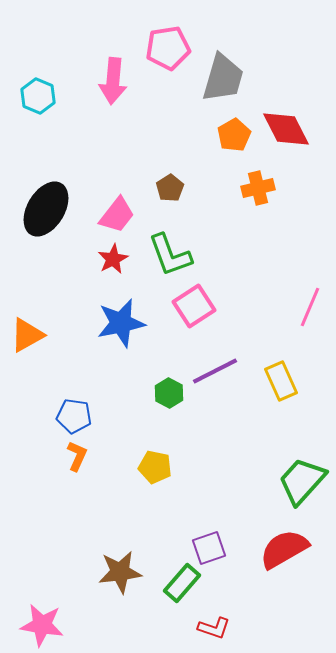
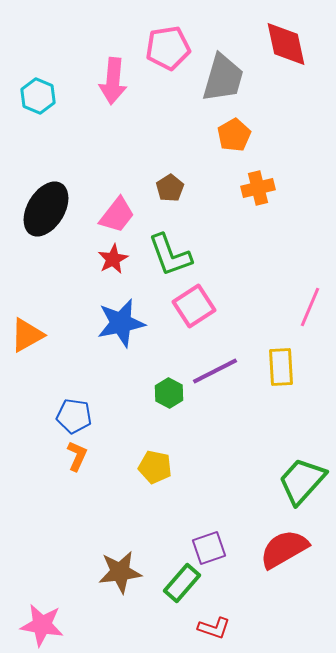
red diamond: moved 85 px up; rotated 15 degrees clockwise
yellow rectangle: moved 14 px up; rotated 21 degrees clockwise
